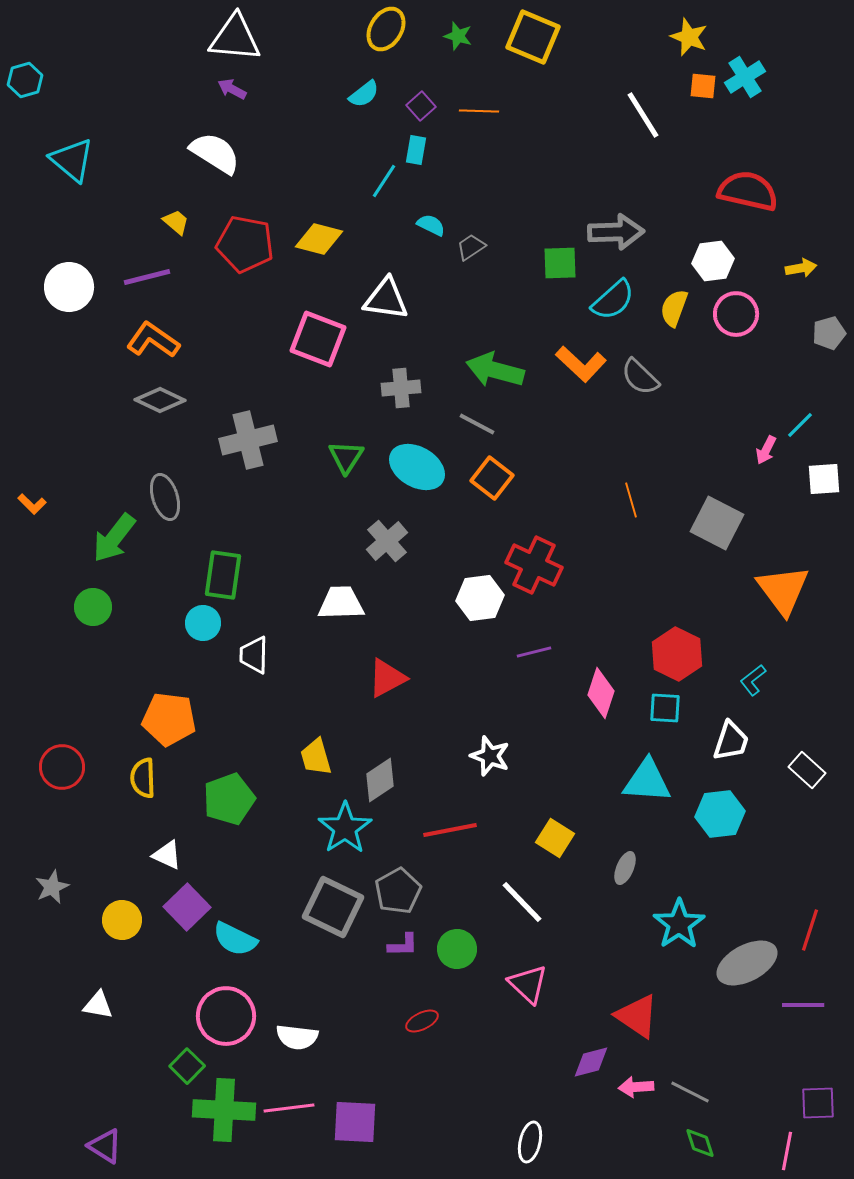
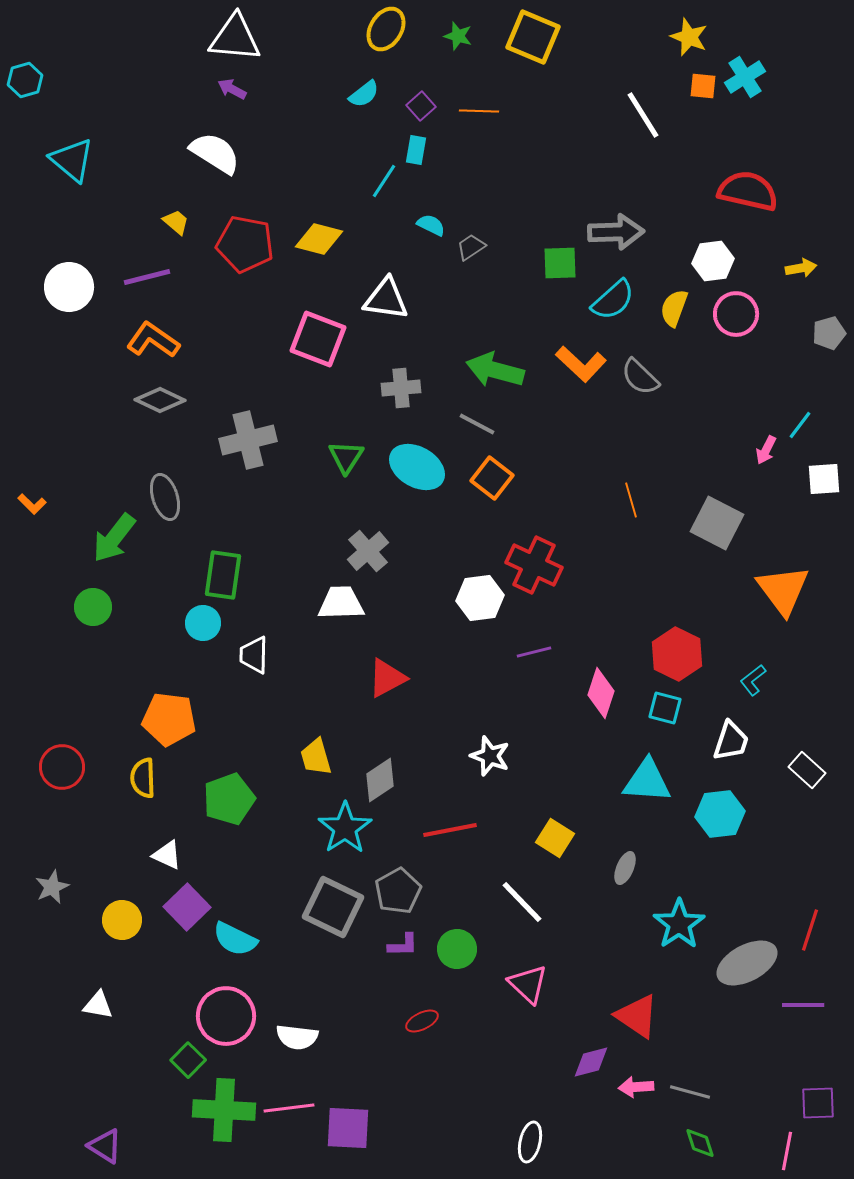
cyan line at (800, 425): rotated 8 degrees counterclockwise
gray cross at (387, 541): moved 19 px left, 10 px down
cyan square at (665, 708): rotated 12 degrees clockwise
green square at (187, 1066): moved 1 px right, 6 px up
gray line at (690, 1092): rotated 12 degrees counterclockwise
purple square at (355, 1122): moved 7 px left, 6 px down
